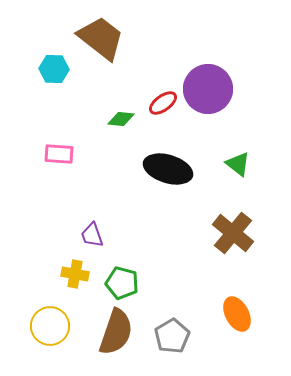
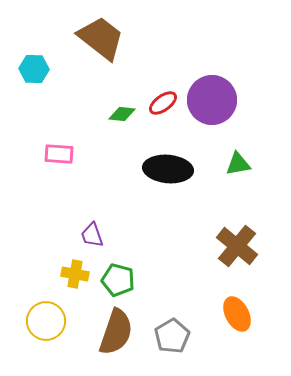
cyan hexagon: moved 20 px left
purple circle: moved 4 px right, 11 px down
green diamond: moved 1 px right, 5 px up
green triangle: rotated 48 degrees counterclockwise
black ellipse: rotated 12 degrees counterclockwise
brown cross: moved 4 px right, 13 px down
green pentagon: moved 4 px left, 3 px up
yellow circle: moved 4 px left, 5 px up
